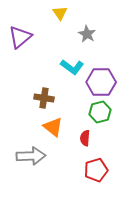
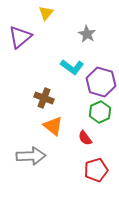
yellow triangle: moved 14 px left; rotated 14 degrees clockwise
purple hexagon: rotated 16 degrees clockwise
brown cross: rotated 12 degrees clockwise
green hexagon: rotated 10 degrees counterclockwise
orange triangle: moved 1 px up
red semicircle: rotated 42 degrees counterclockwise
